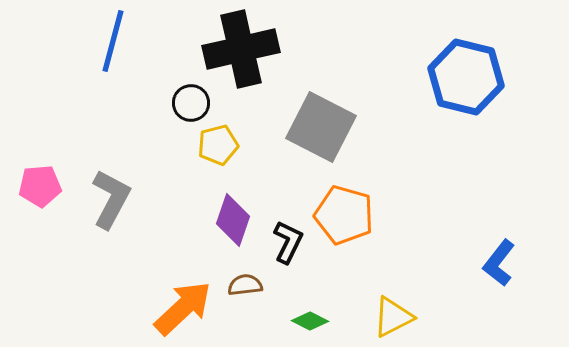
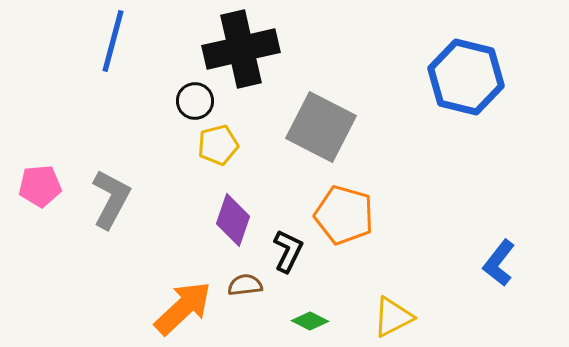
black circle: moved 4 px right, 2 px up
black L-shape: moved 9 px down
